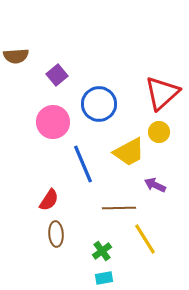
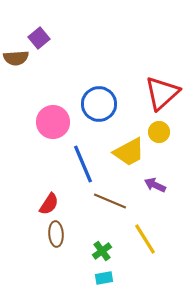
brown semicircle: moved 2 px down
purple square: moved 18 px left, 37 px up
red semicircle: moved 4 px down
brown line: moved 9 px left, 7 px up; rotated 24 degrees clockwise
